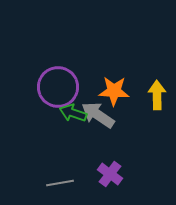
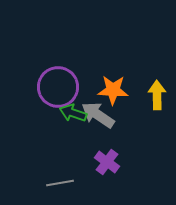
orange star: moved 1 px left, 1 px up
purple cross: moved 3 px left, 12 px up
